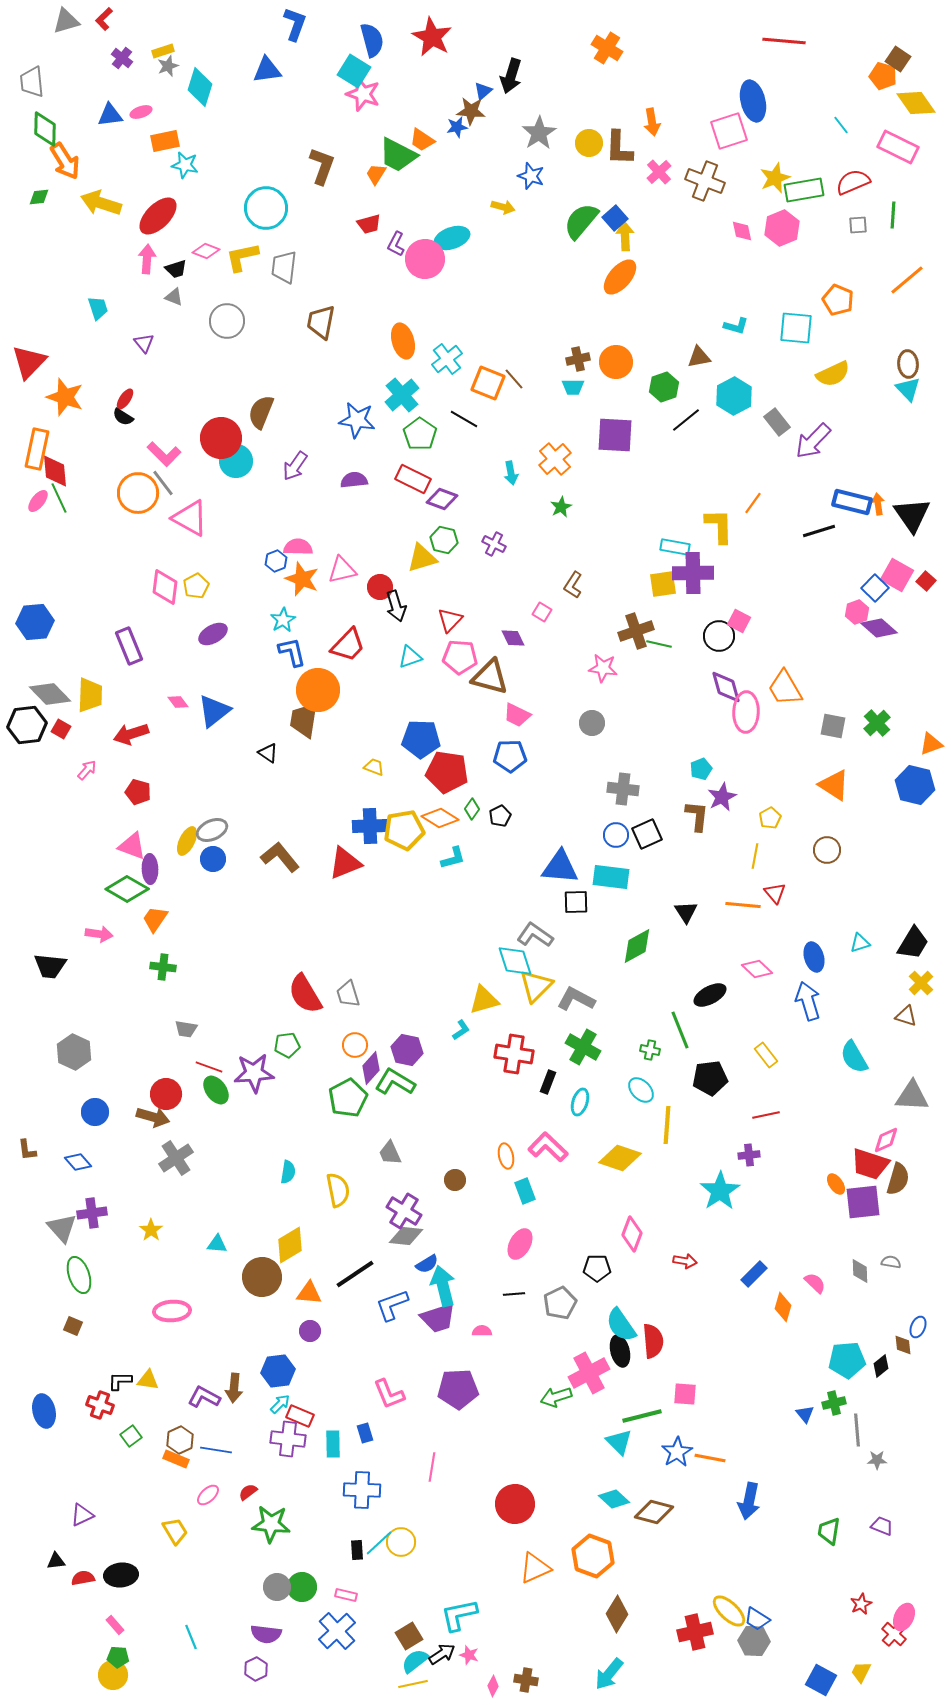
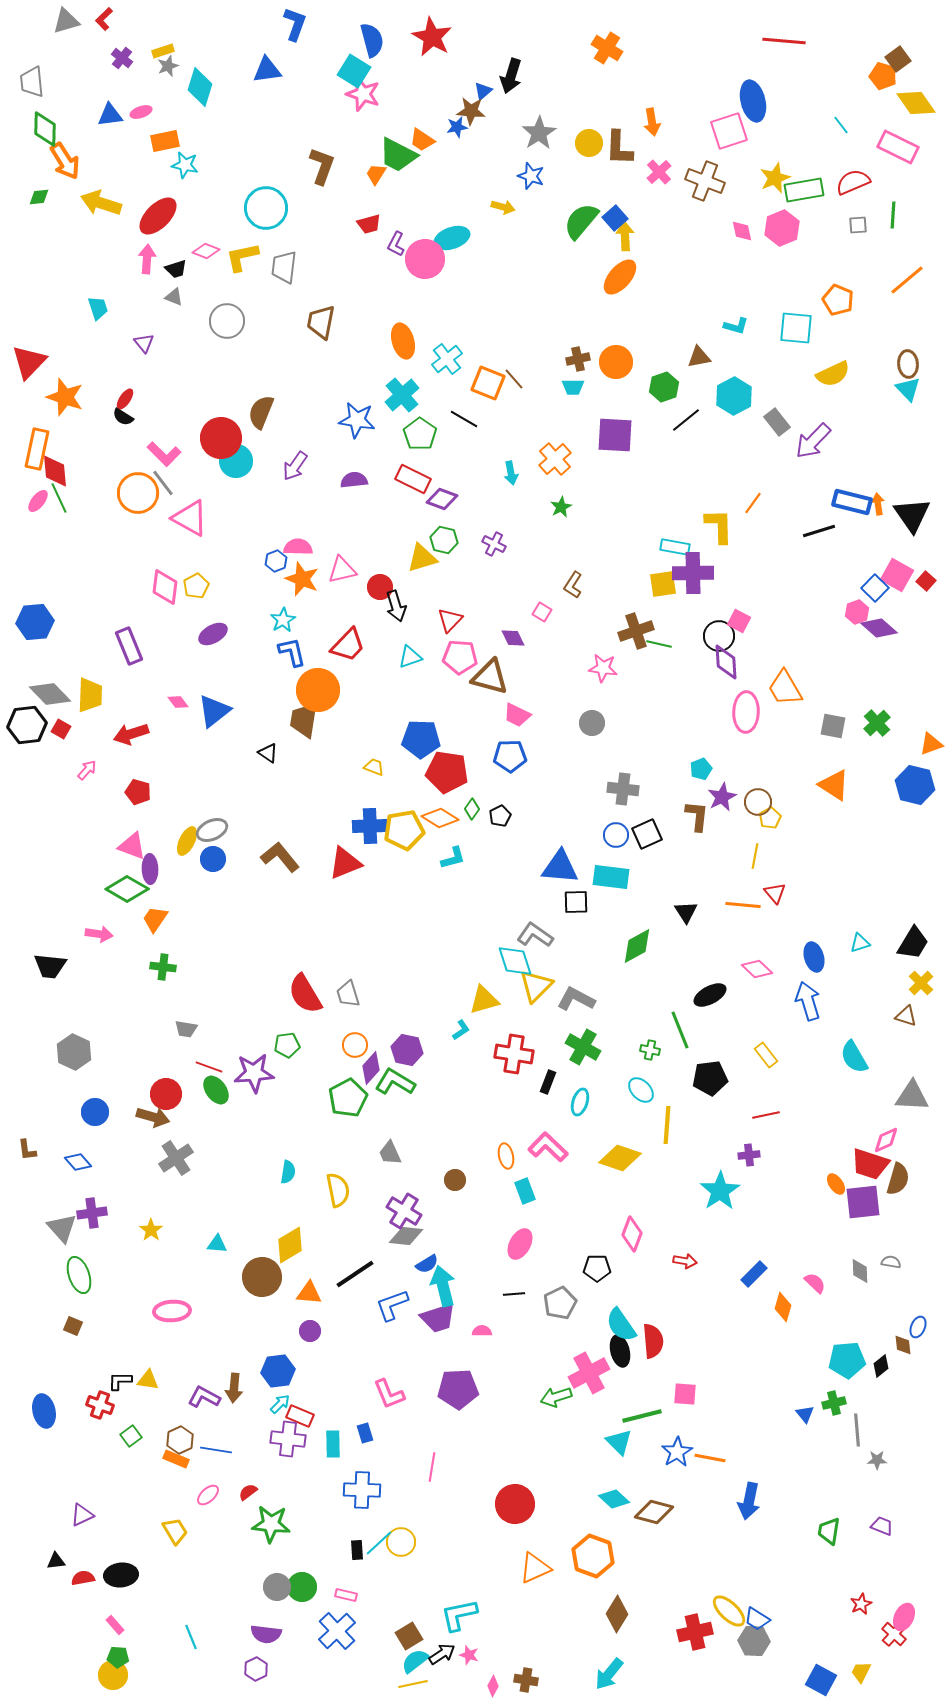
brown square at (898, 59): rotated 20 degrees clockwise
purple diamond at (726, 687): moved 25 px up; rotated 12 degrees clockwise
brown circle at (827, 850): moved 69 px left, 48 px up
